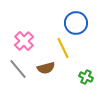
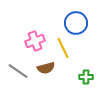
pink cross: moved 11 px right; rotated 24 degrees clockwise
gray line: moved 2 px down; rotated 15 degrees counterclockwise
green cross: rotated 24 degrees counterclockwise
